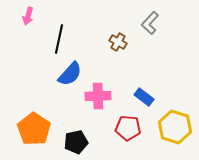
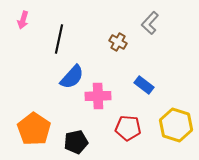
pink arrow: moved 5 px left, 4 px down
blue semicircle: moved 2 px right, 3 px down
blue rectangle: moved 12 px up
yellow hexagon: moved 1 px right, 2 px up
